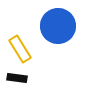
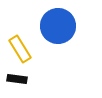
black rectangle: moved 1 px down
